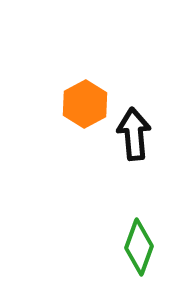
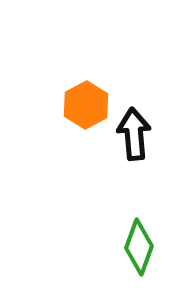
orange hexagon: moved 1 px right, 1 px down
